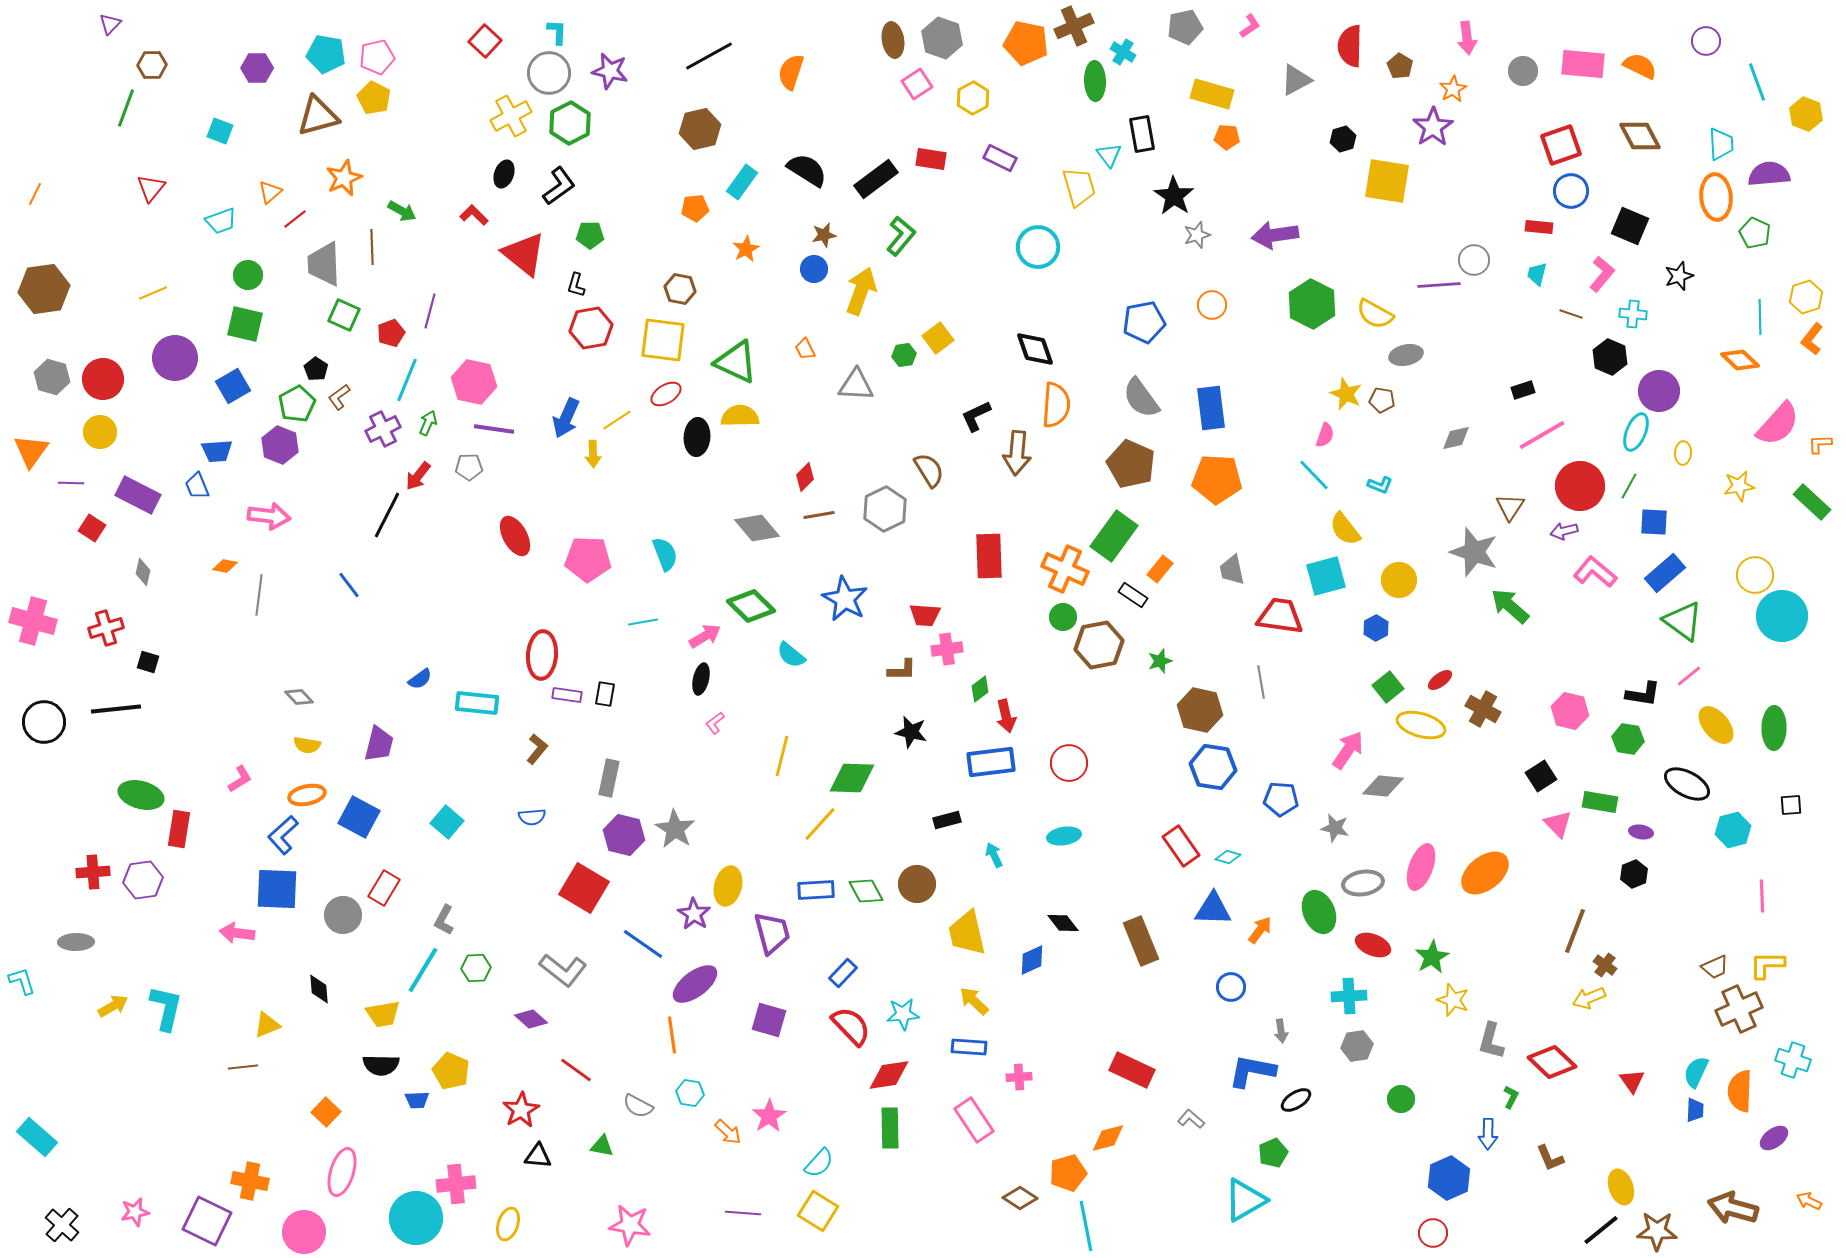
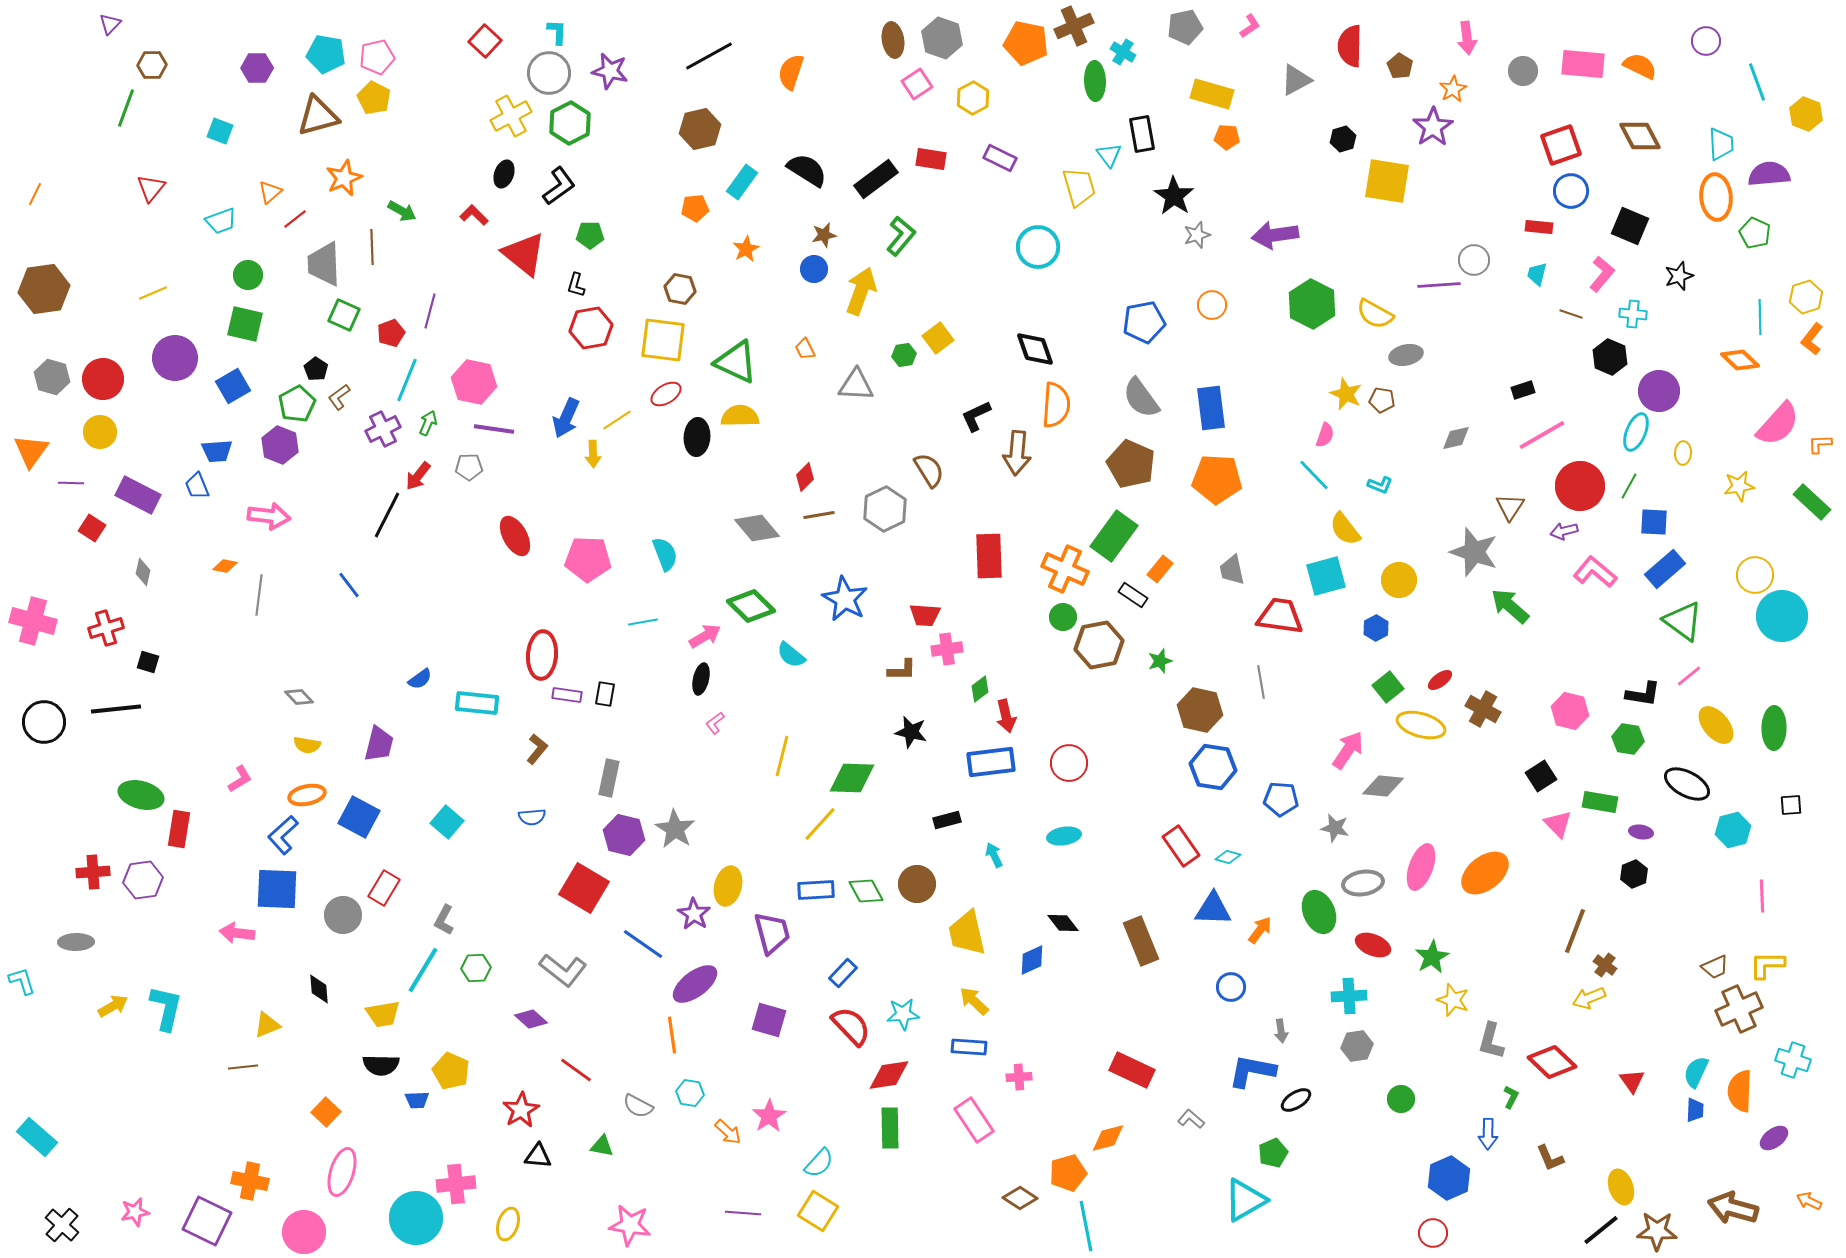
blue rectangle at (1665, 573): moved 4 px up
